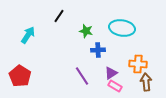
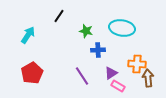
orange cross: moved 1 px left
red pentagon: moved 12 px right, 3 px up; rotated 10 degrees clockwise
brown arrow: moved 2 px right, 4 px up
pink rectangle: moved 3 px right
